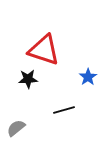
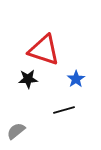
blue star: moved 12 px left, 2 px down
gray semicircle: moved 3 px down
